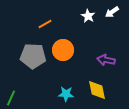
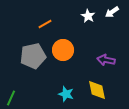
gray pentagon: rotated 15 degrees counterclockwise
cyan star: rotated 14 degrees clockwise
